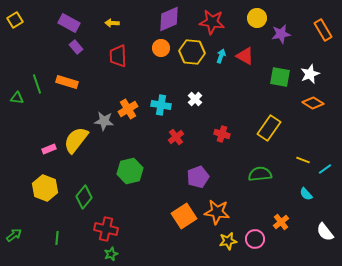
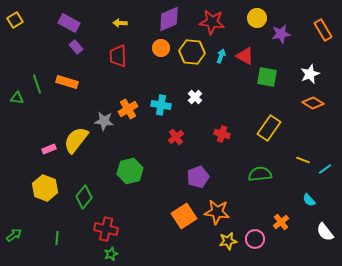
yellow arrow at (112, 23): moved 8 px right
green square at (280, 77): moved 13 px left
white cross at (195, 99): moved 2 px up
cyan semicircle at (306, 194): moved 3 px right, 6 px down
